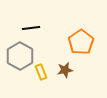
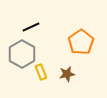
black line: moved 1 px up; rotated 18 degrees counterclockwise
gray hexagon: moved 2 px right, 2 px up
brown star: moved 2 px right, 4 px down
